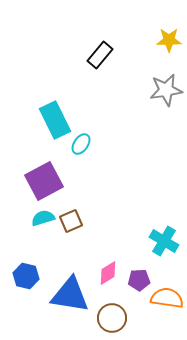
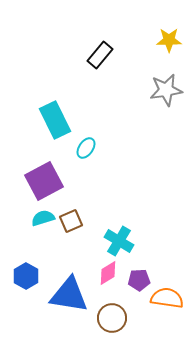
cyan ellipse: moved 5 px right, 4 px down
cyan cross: moved 45 px left
blue hexagon: rotated 15 degrees clockwise
blue triangle: moved 1 px left
